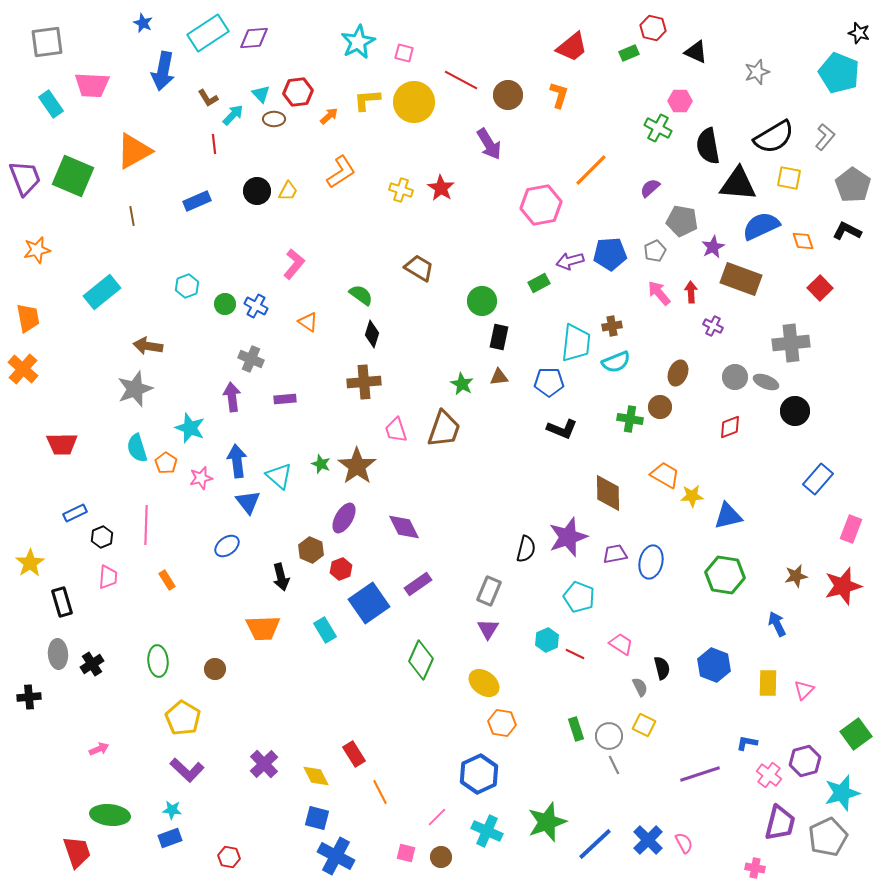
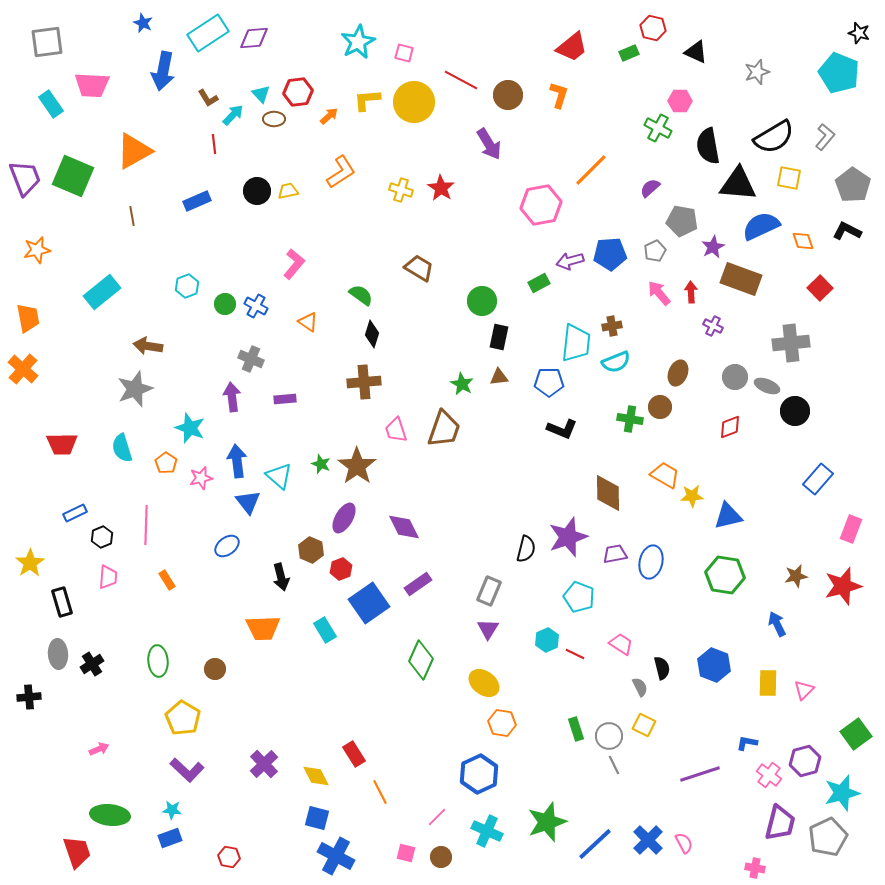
yellow trapezoid at (288, 191): rotated 130 degrees counterclockwise
gray ellipse at (766, 382): moved 1 px right, 4 px down
cyan semicircle at (137, 448): moved 15 px left
